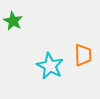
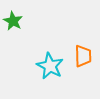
orange trapezoid: moved 1 px down
